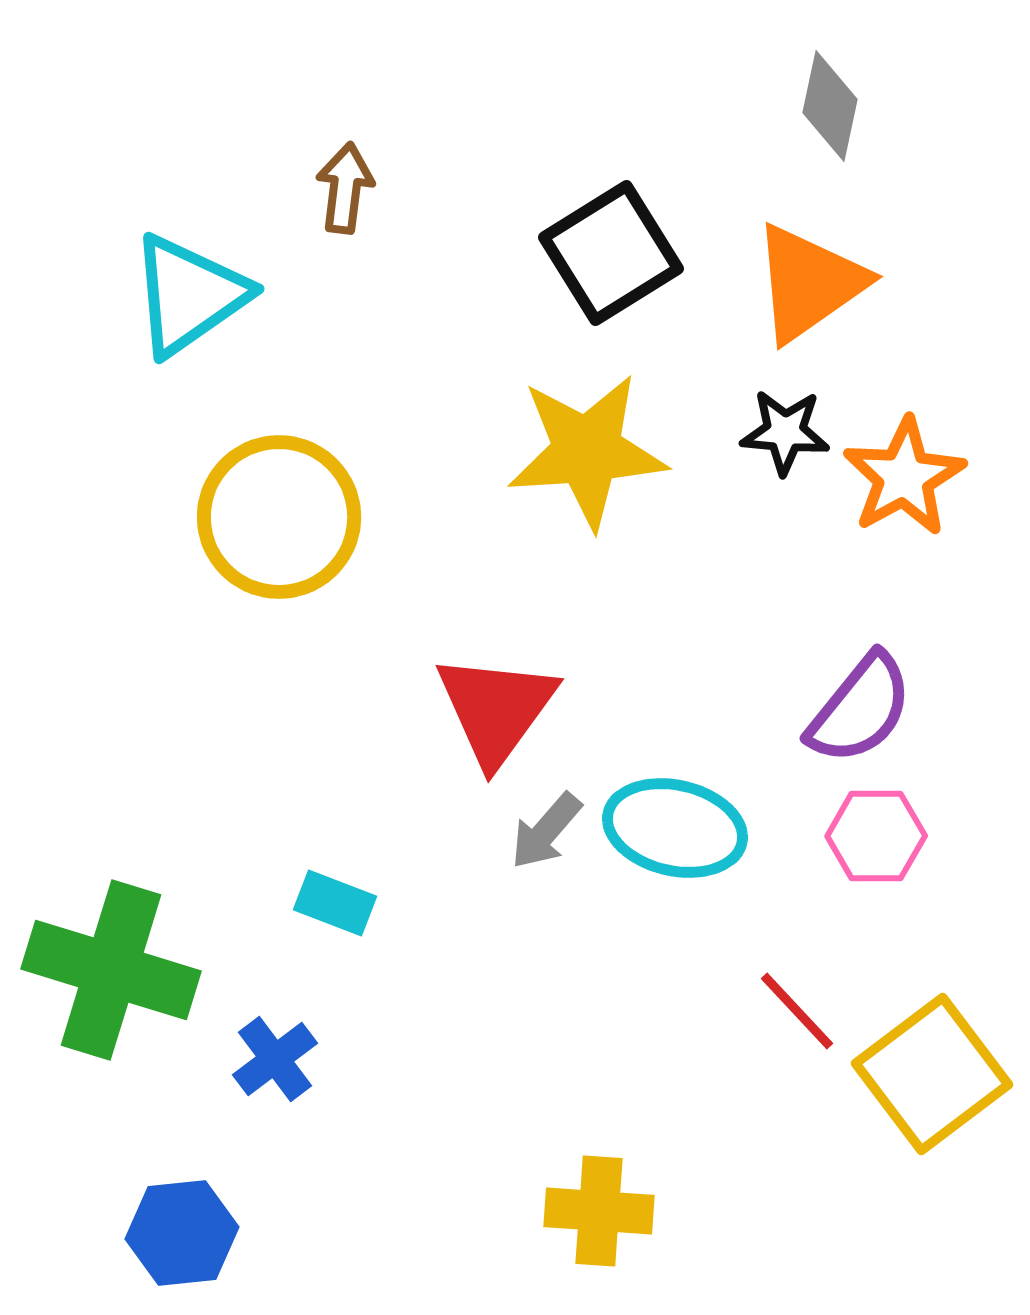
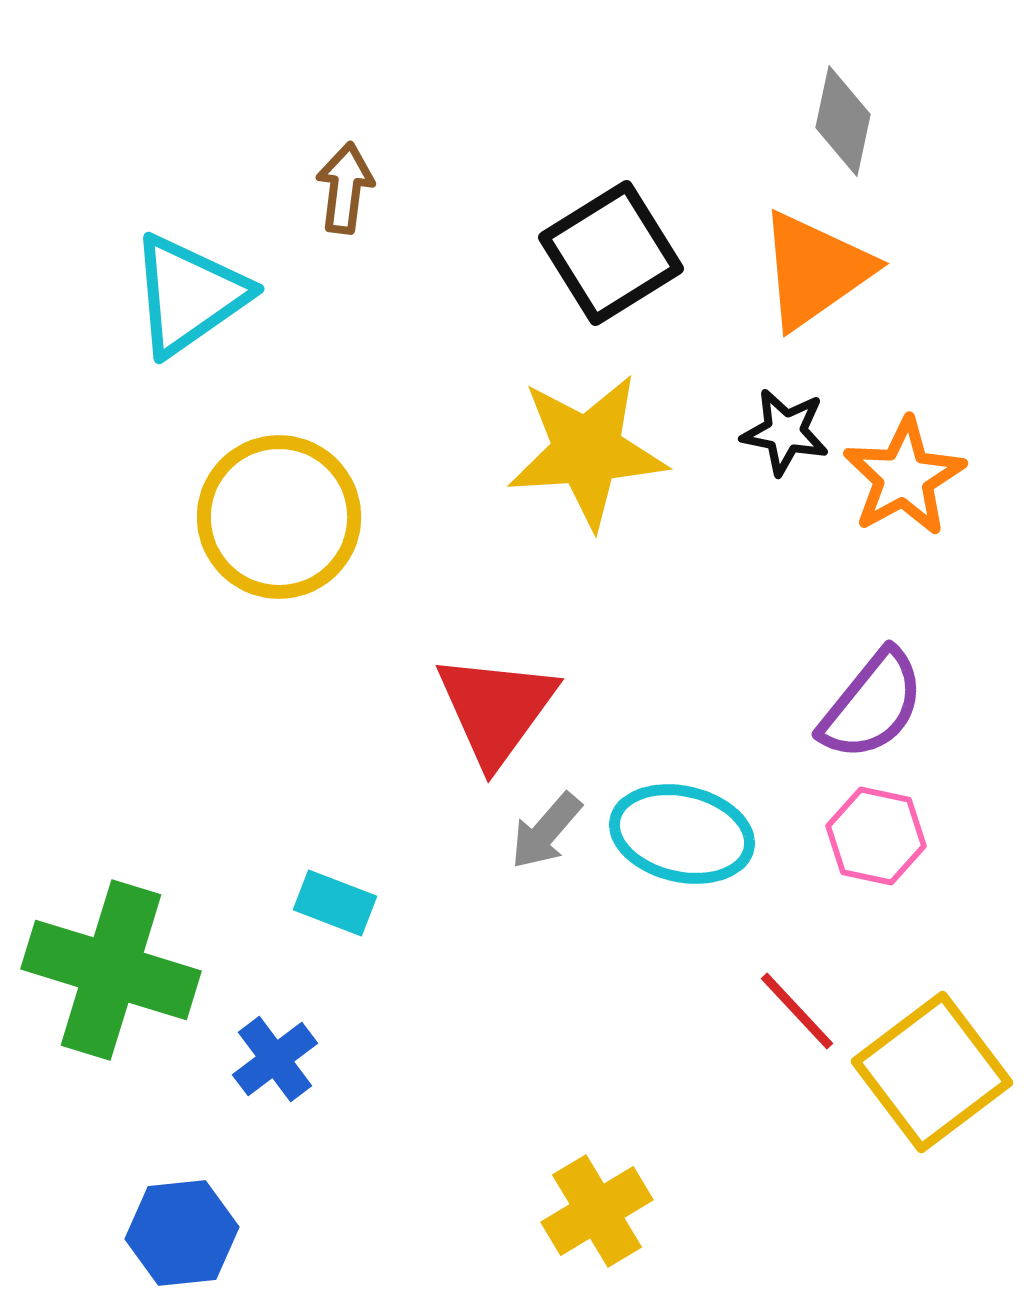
gray diamond: moved 13 px right, 15 px down
orange triangle: moved 6 px right, 13 px up
black star: rotated 6 degrees clockwise
purple semicircle: moved 12 px right, 4 px up
cyan ellipse: moved 7 px right, 6 px down
pink hexagon: rotated 12 degrees clockwise
yellow square: moved 2 px up
yellow cross: moved 2 px left; rotated 35 degrees counterclockwise
